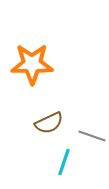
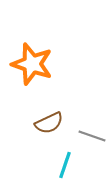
orange star: rotated 18 degrees clockwise
cyan line: moved 1 px right, 3 px down
